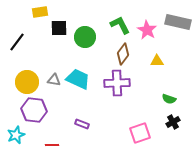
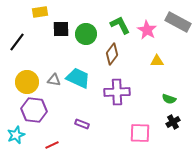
gray rectangle: rotated 15 degrees clockwise
black square: moved 2 px right, 1 px down
green circle: moved 1 px right, 3 px up
brown diamond: moved 11 px left
cyan trapezoid: moved 1 px up
purple cross: moved 9 px down
pink square: rotated 20 degrees clockwise
red line: rotated 24 degrees counterclockwise
